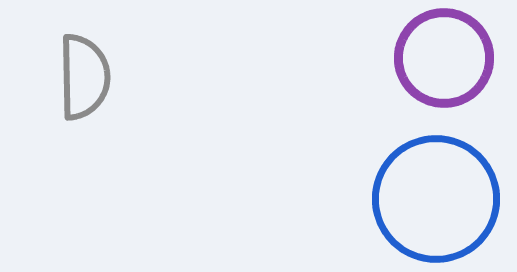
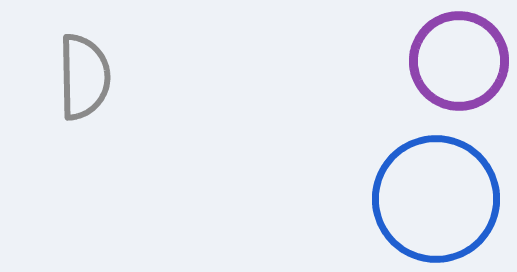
purple circle: moved 15 px right, 3 px down
